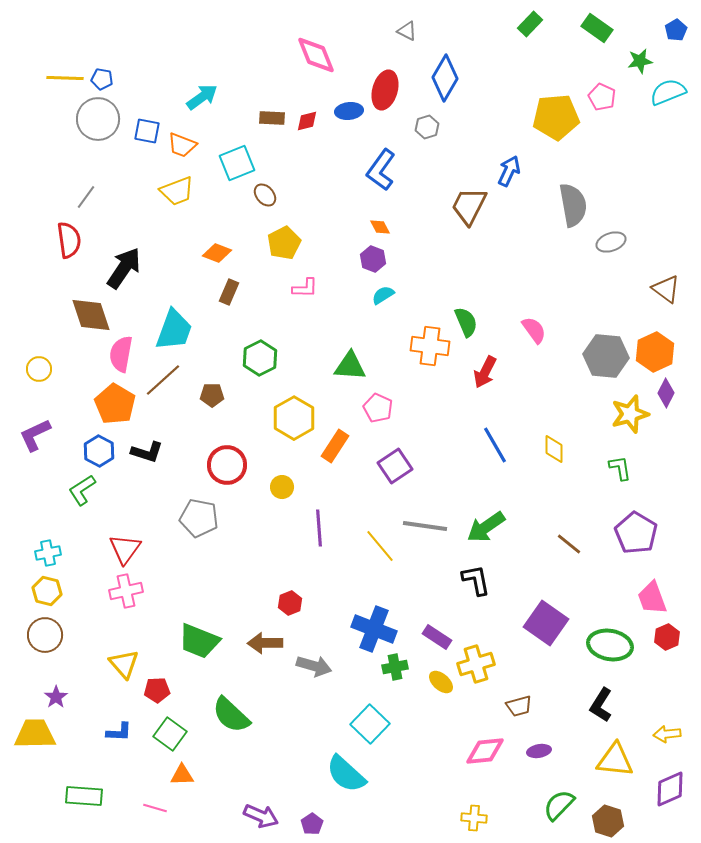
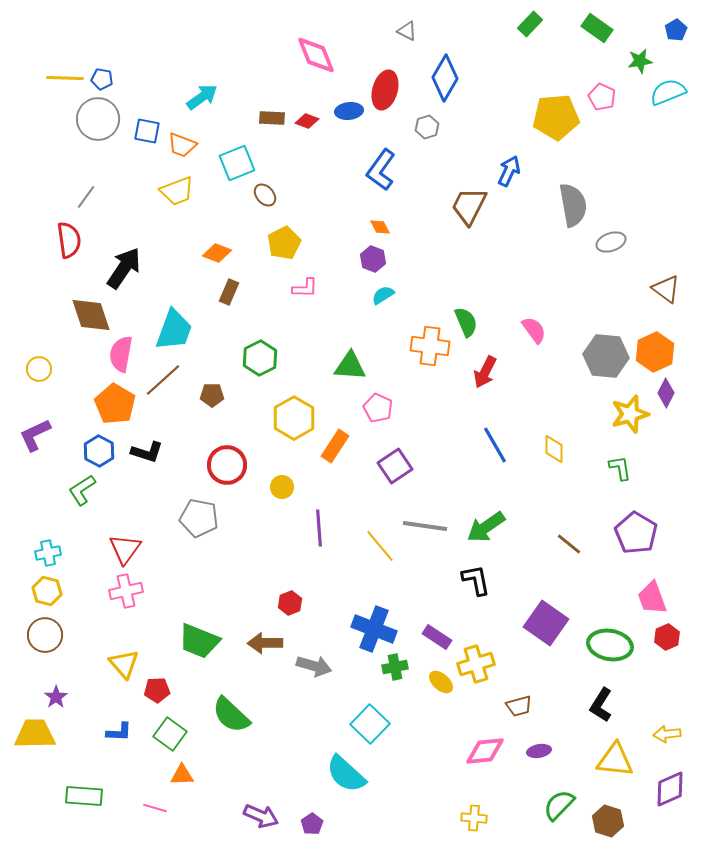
red diamond at (307, 121): rotated 35 degrees clockwise
